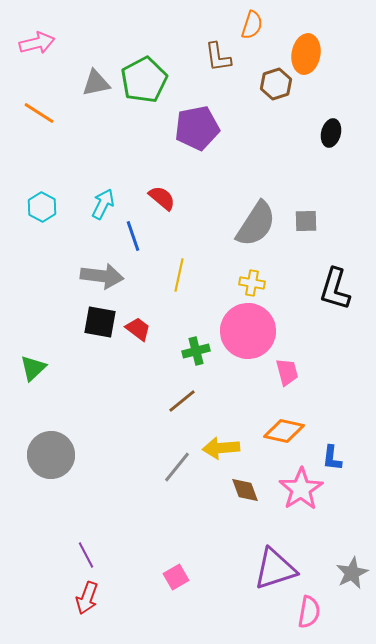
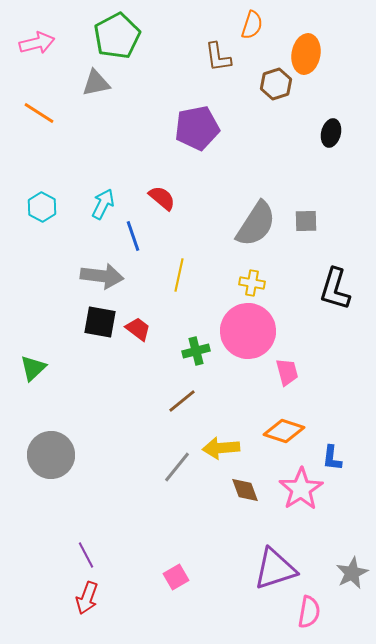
green pentagon: moved 27 px left, 44 px up
orange diamond: rotated 6 degrees clockwise
